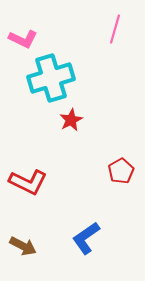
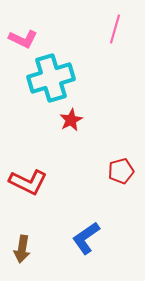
red pentagon: rotated 15 degrees clockwise
brown arrow: moved 1 px left, 3 px down; rotated 72 degrees clockwise
